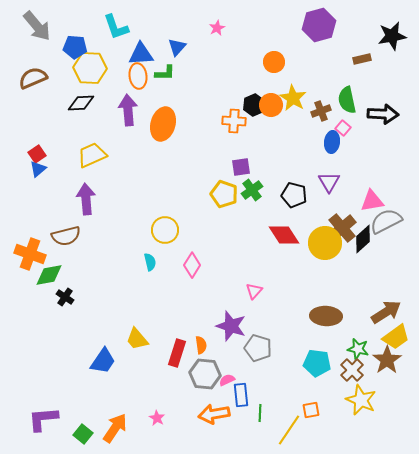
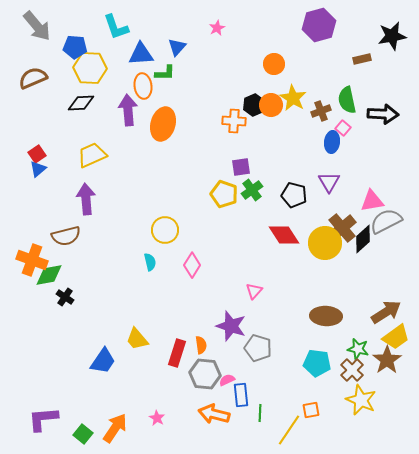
orange circle at (274, 62): moved 2 px down
orange ellipse at (138, 76): moved 5 px right, 10 px down
orange cross at (30, 254): moved 2 px right, 6 px down
orange arrow at (214, 414): rotated 24 degrees clockwise
